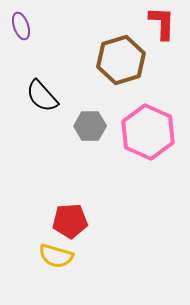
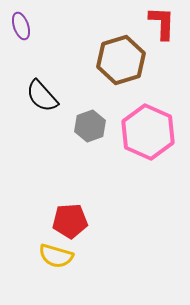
gray hexagon: rotated 20 degrees counterclockwise
